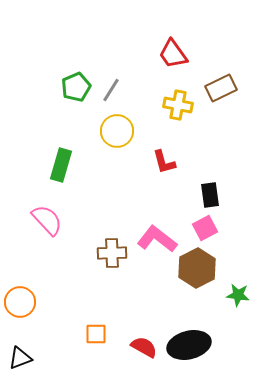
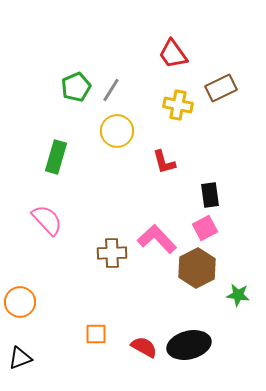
green rectangle: moved 5 px left, 8 px up
pink L-shape: rotated 9 degrees clockwise
